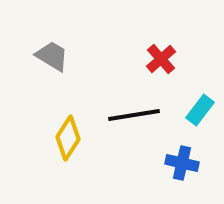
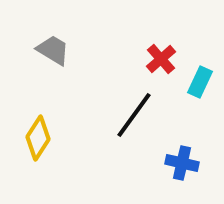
gray trapezoid: moved 1 px right, 6 px up
cyan rectangle: moved 28 px up; rotated 12 degrees counterclockwise
black line: rotated 45 degrees counterclockwise
yellow diamond: moved 30 px left
